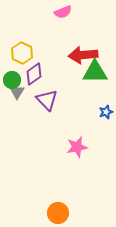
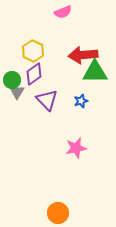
yellow hexagon: moved 11 px right, 2 px up
blue star: moved 25 px left, 11 px up
pink star: moved 1 px left, 1 px down
